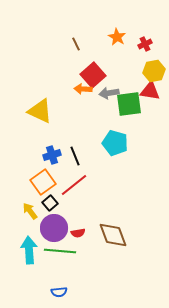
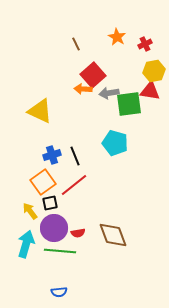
black square: rotated 28 degrees clockwise
cyan arrow: moved 3 px left, 6 px up; rotated 20 degrees clockwise
